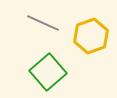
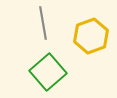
gray line: rotated 56 degrees clockwise
